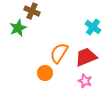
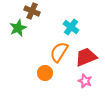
cyan cross: moved 22 px left
orange semicircle: moved 1 px up
